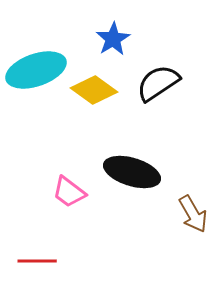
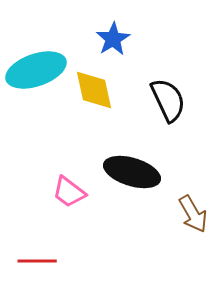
black semicircle: moved 10 px right, 17 px down; rotated 99 degrees clockwise
yellow diamond: rotated 42 degrees clockwise
